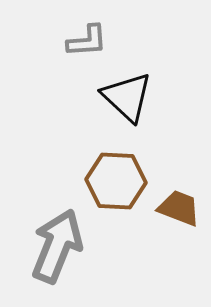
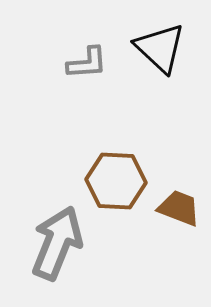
gray L-shape: moved 22 px down
black triangle: moved 33 px right, 49 px up
gray arrow: moved 3 px up
